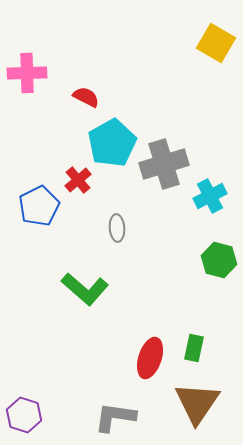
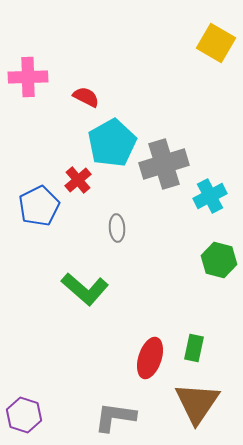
pink cross: moved 1 px right, 4 px down
